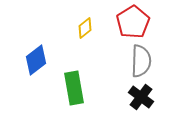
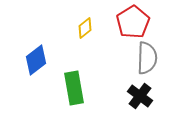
gray semicircle: moved 6 px right, 3 px up
black cross: moved 1 px left, 1 px up
